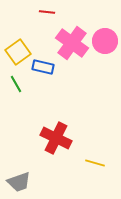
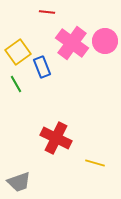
blue rectangle: moved 1 px left; rotated 55 degrees clockwise
